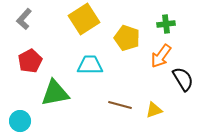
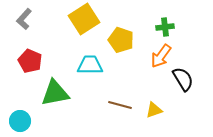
green cross: moved 1 px left, 3 px down
yellow pentagon: moved 6 px left, 2 px down
red pentagon: rotated 20 degrees counterclockwise
